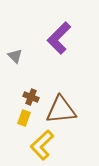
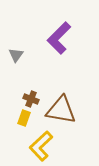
gray triangle: moved 1 px right, 1 px up; rotated 21 degrees clockwise
brown cross: moved 2 px down
brown triangle: rotated 16 degrees clockwise
yellow L-shape: moved 1 px left, 1 px down
